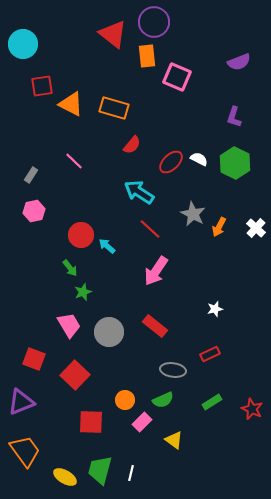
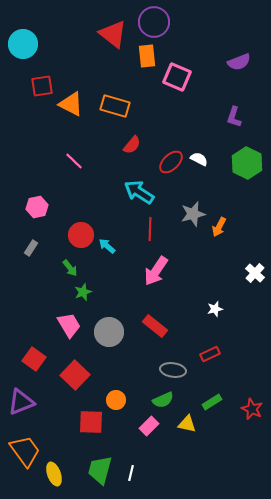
orange rectangle at (114, 108): moved 1 px right, 2 px up
green hexagon at (235, 163): moved 12 px right
gray rectangle at (31, 175): moved 73 px down
pink hexagon at (34, 211): moved 3 px right, 4 px up
gray star at (193, 214): rotated 30 degrees clockwise
white cross at (256, 228): moved 1 px left, 45 px down
red line at (150, 229): rotated 50 degrees clockwise
red square at (34, 359): rotated 15 degrees clockwise
orange circle at (125, 400): moved 9 px left
pink rectangle at (142, 422): moved 7 px right, 4 px down
yellow triangle at (174, 440): moved 13 px right, 16 px up; rotated 24 degrees counterclockwise
yellow ellipse at (65, 477): moved 11 px left, 3 px up; rotated 40 degrees clockwise
